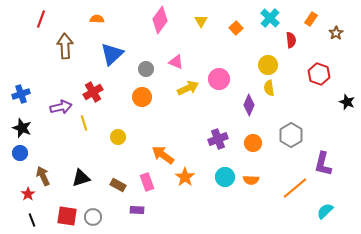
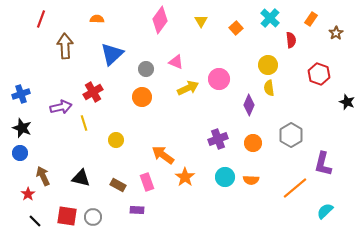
yellow circle at (118, 137): moved 2 px left, 3 px down
black triangle at (81, 178): rotated 30 degrees clockwise
black line at (32, 220): moved 3 px right, 1 px down; rotated 24 degrees counterclockwise
